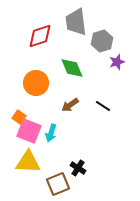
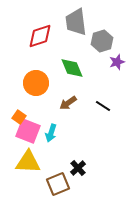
brown arrow: moved 2 px left, 2 px up
pink square: moved 1 px left
black cross: rotated 14 degrees clockwise
